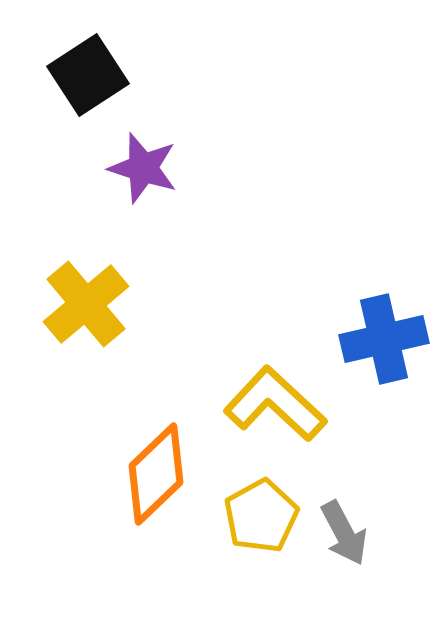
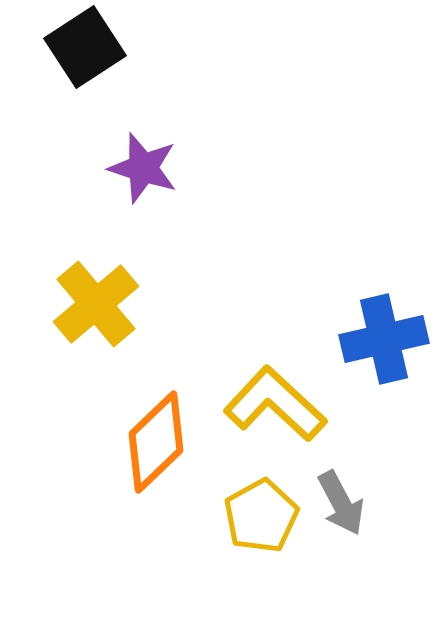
black square: moved 3 px left, 28 px up
yellow cross: moved 10 px right
orange diamond: moved 32 px up
gray arrow: moved 3 px left, 30 px up
